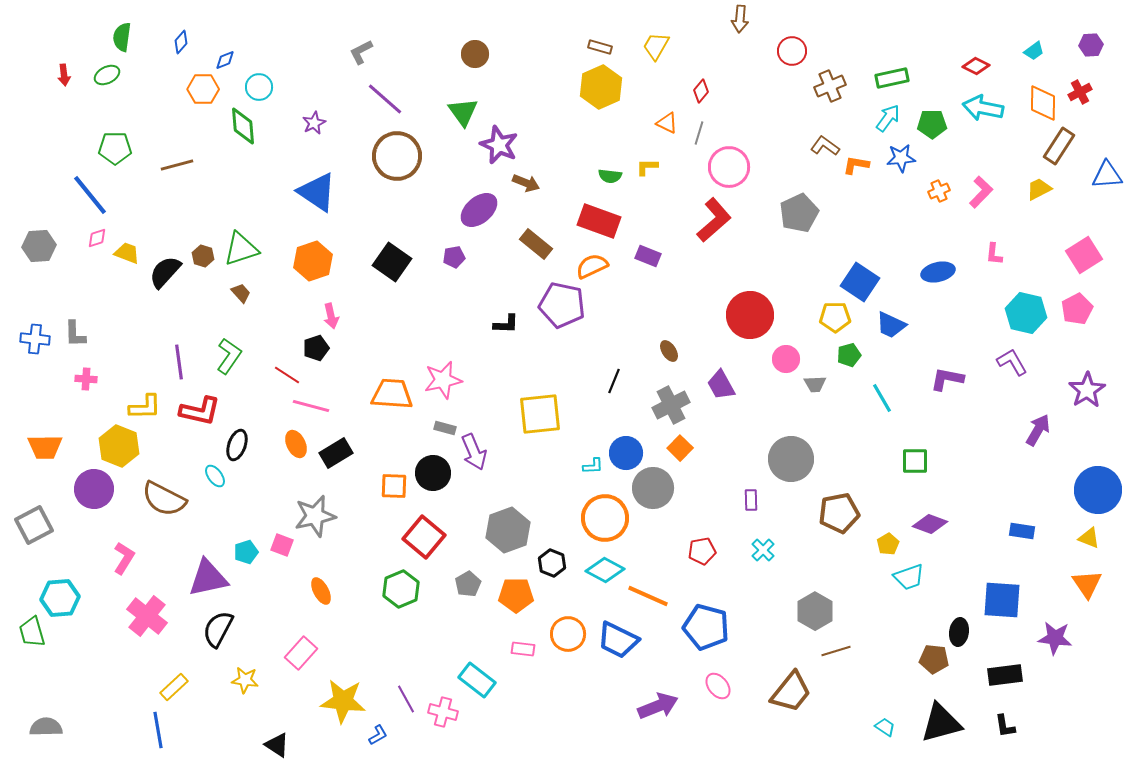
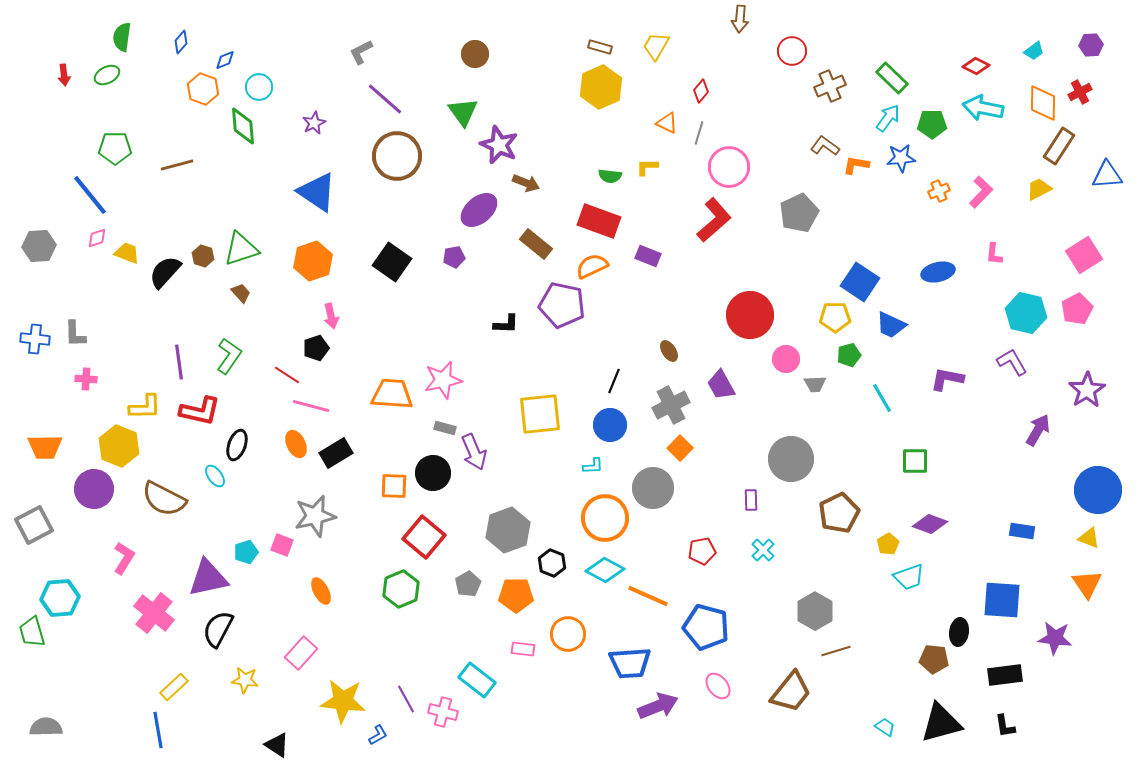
green rectangle at (892, 78): rotated 56 degrees clockwise
orange hexagon at (203, 89): rotated 20 degrees clockwise
blue circle at (626, 453): moved 16 px left, 28 px up
brown pentagon at (839, 513): rotated 15 degrees counterclockwise
pink cross at (147, 616): moved 7 px right, 3 px up
blue trapezoid at (618, 640): moved 12 px right, 23 px down; rotated 30 degrees counterclockwise
